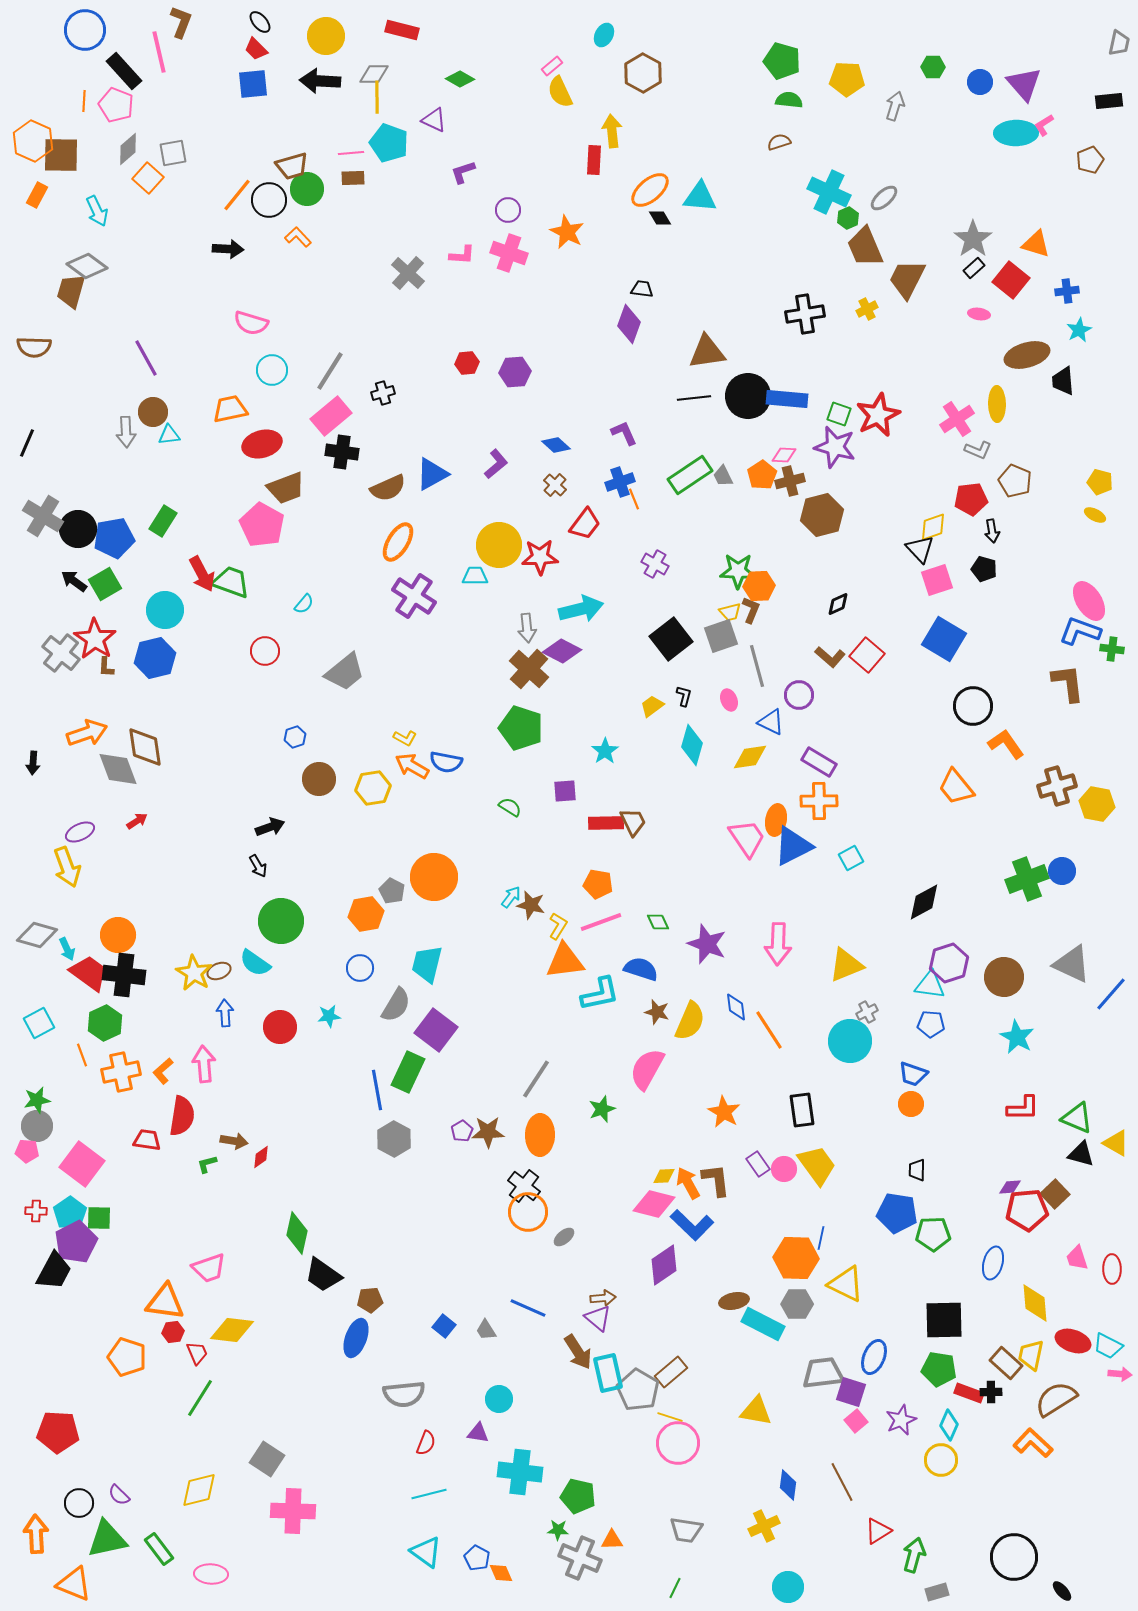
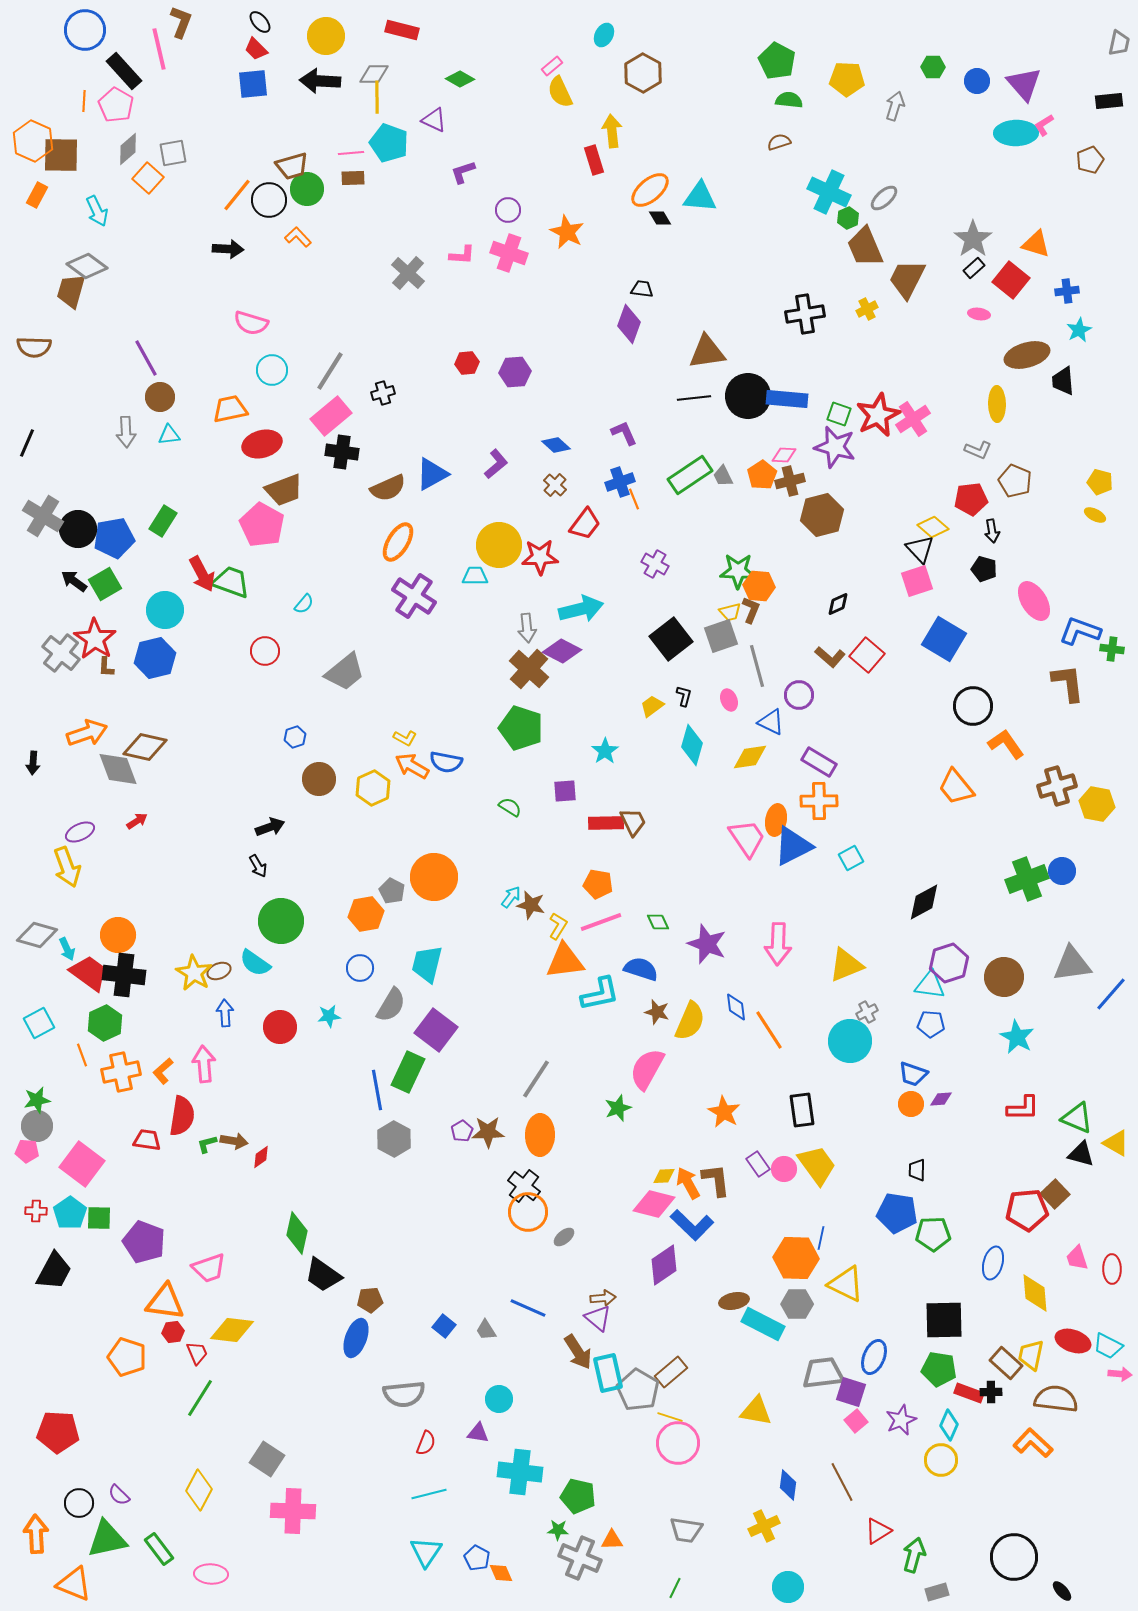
pink line at (159, 52): moved 3 px up
green pentagon at (782, 61): moved 5 px left; rotated 12 degrees clockwise
blue circle at (980, 82): moved 3 px left, 1 px up
pink pentagon at (116, 105): rotated 8 degrees clockwise
red rectangle at (594, 160): rotated 20 degrees counterclockwise
brown circle at (153, 412): moved 7 px right, 15 px up
pink cross at (957, 419): moved 44 px left
brown trapezoid at (286, 488): moved 2 px left, 2 px down
yellow diamond at (933, 527): rotated 60 degrees clockwise
pink square at (937, 580): moved 20 px left, 1 px down
orange hexagon at (759, 586): rotated 8 degrees clockwise
pink ellipse at (1089, 601): moved 55 px left
brown diamond at (145, 747): rotated 69 degrees counterclockwise
yellow hexagon at (373, 788): rotated 16 degrees counterclockwise
gray triangle at (1072, 964): rotated 33 degrees counterclockwise
gray semicircle at (396, 1005): moved 5 px left
green star at (602, 1109): moved 16 px right, 1 px up
green L-shape at (207, 1164): moved 20 px up
purple diamond at (1010, 1187): moved 69 px left, 88 px up
purple pentagon at (76, 1242): moved 68 px right; rotated 24 degrees counterclockwise
yellow diamond at (1035, 1303): moved 10 px up
brown semicircle at (1056, 1399): rotated 39 degrees clockwise
yellow diamond at (199, 1490): rotated 48 degrees counterclockwise
cyan triangle at (426, 1552): rotated 28 degrees clockwise
